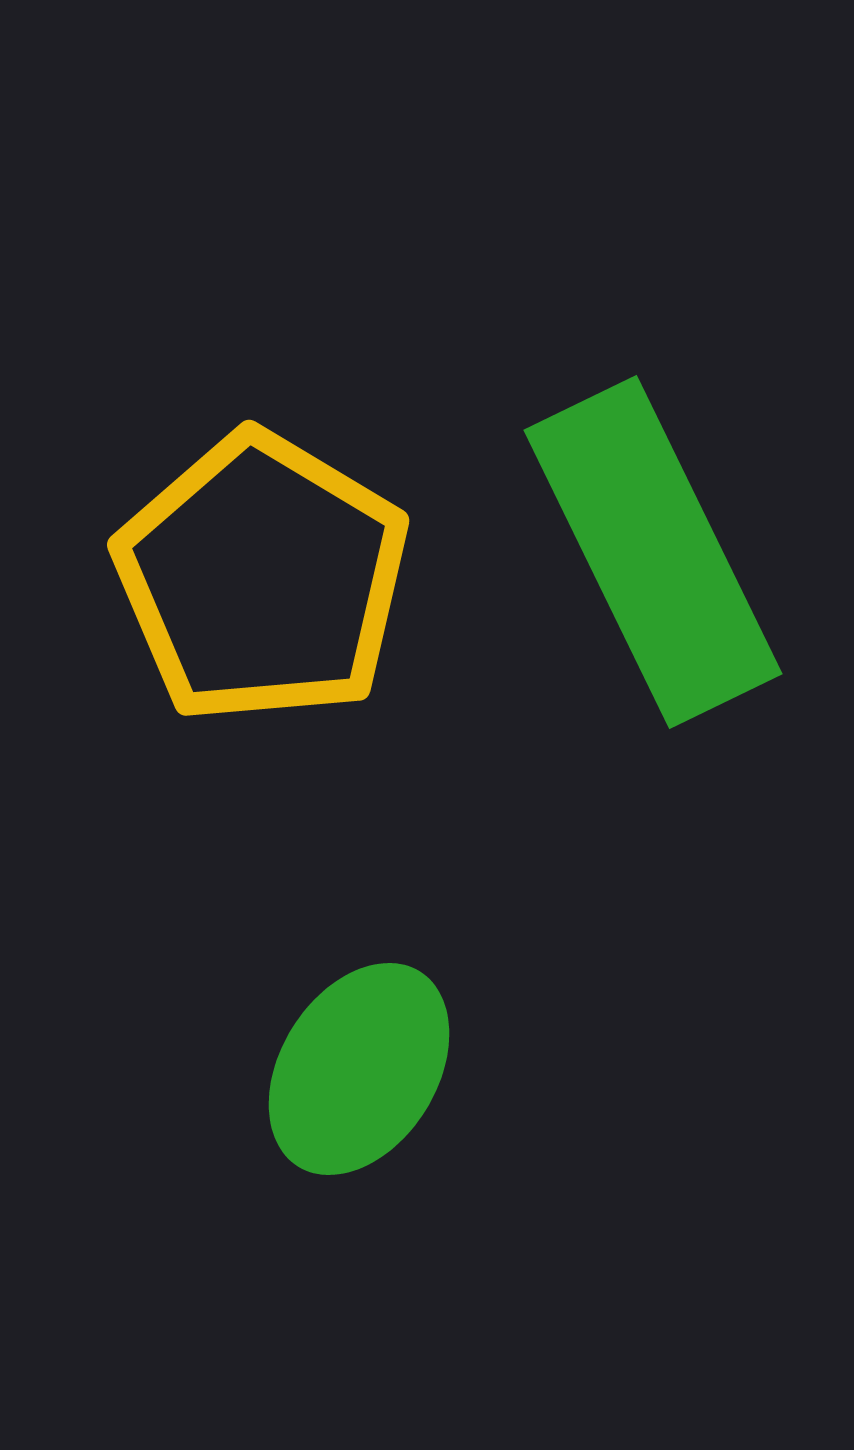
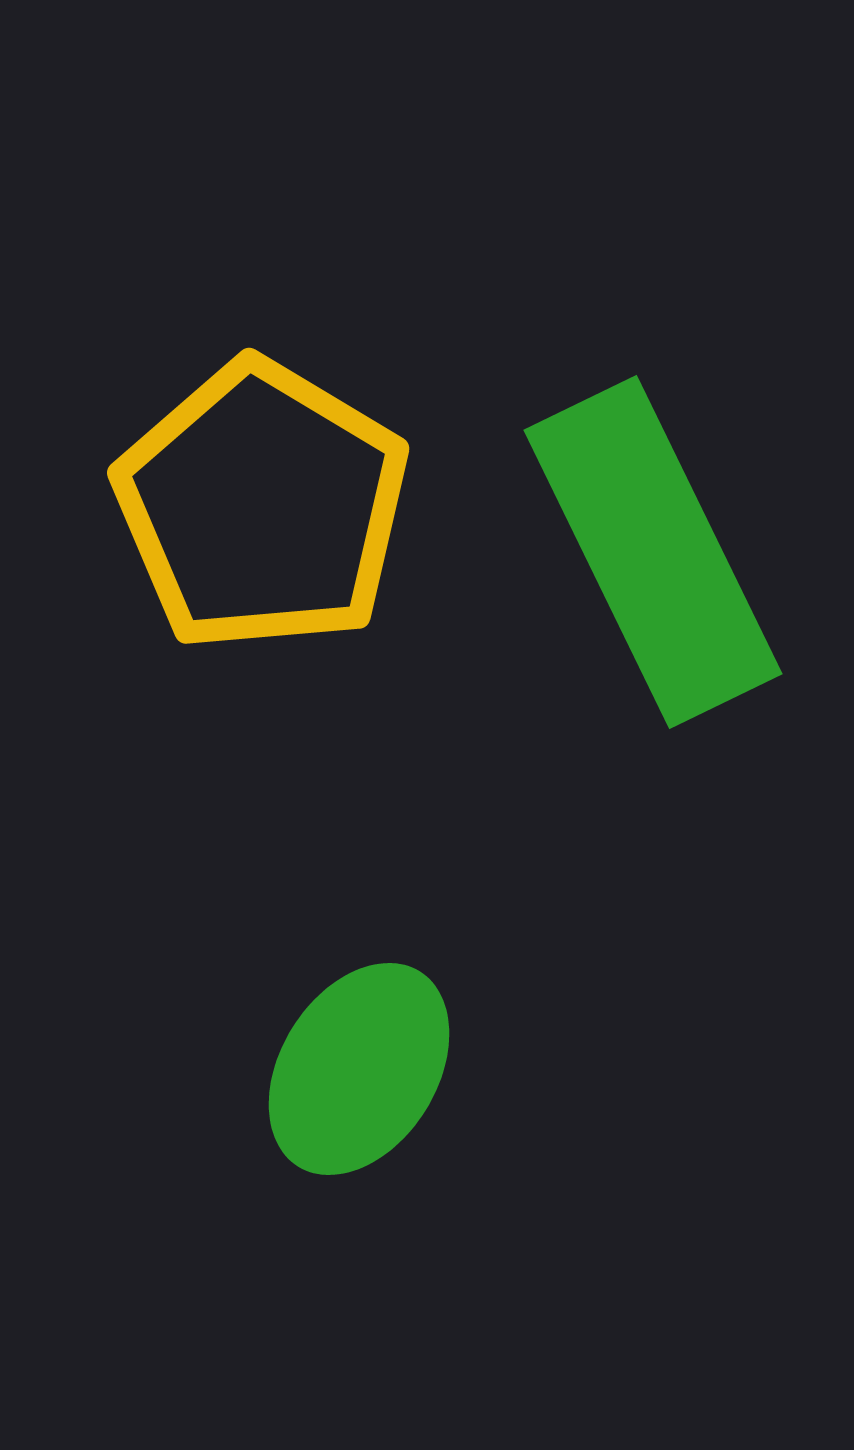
yellow pentagon: moved 72 px up
